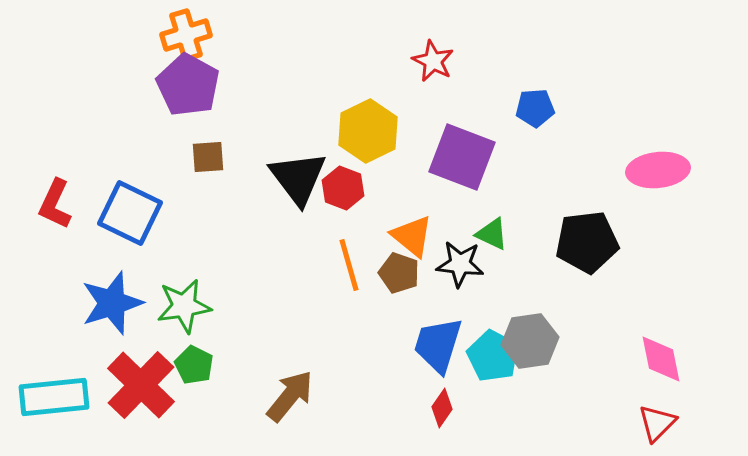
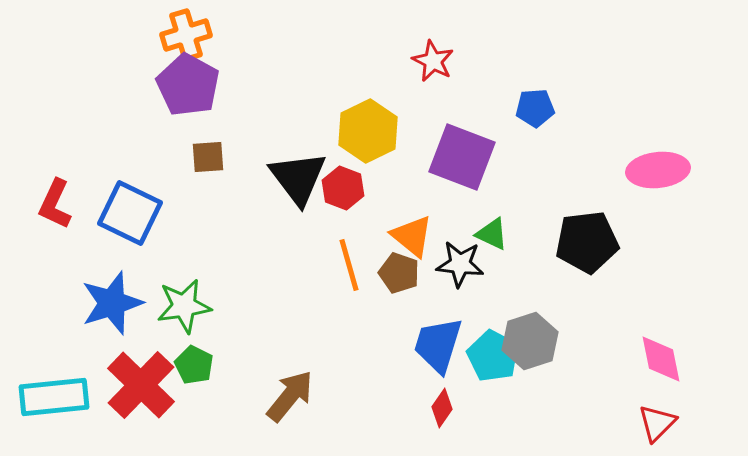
gray hexagon: rotated 10 degrees counterclockwise
